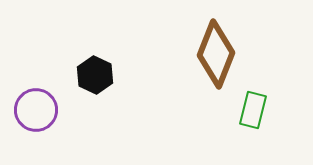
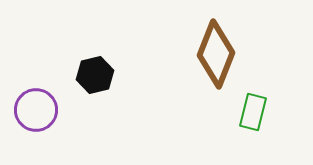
black hexagon: rotated 21 degrees clockwise
green rectangle: moved 2 px down
